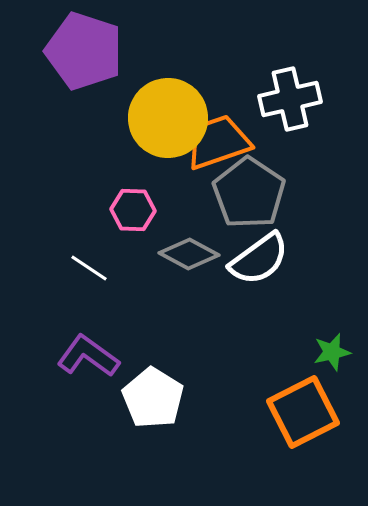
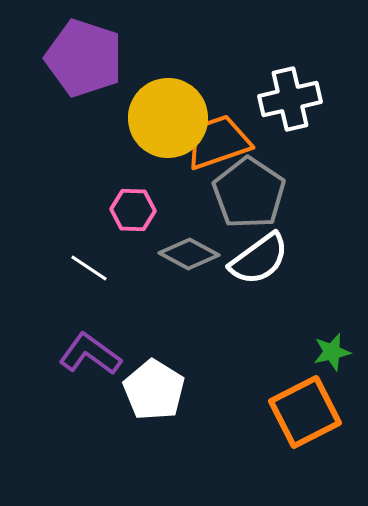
purple pentagon: moved 7 px down
purple L-shape: moved 2 px right, 2 px up
white pentagon: moved 1 px right, 8 px up
orange square: moved 2 px right
